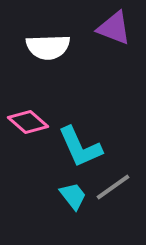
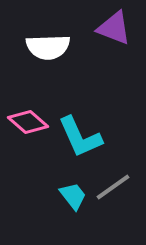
cyan L-shape: moved 10 px up
